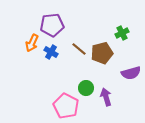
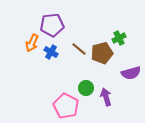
green cross: moved 3 px left, 5 px down
